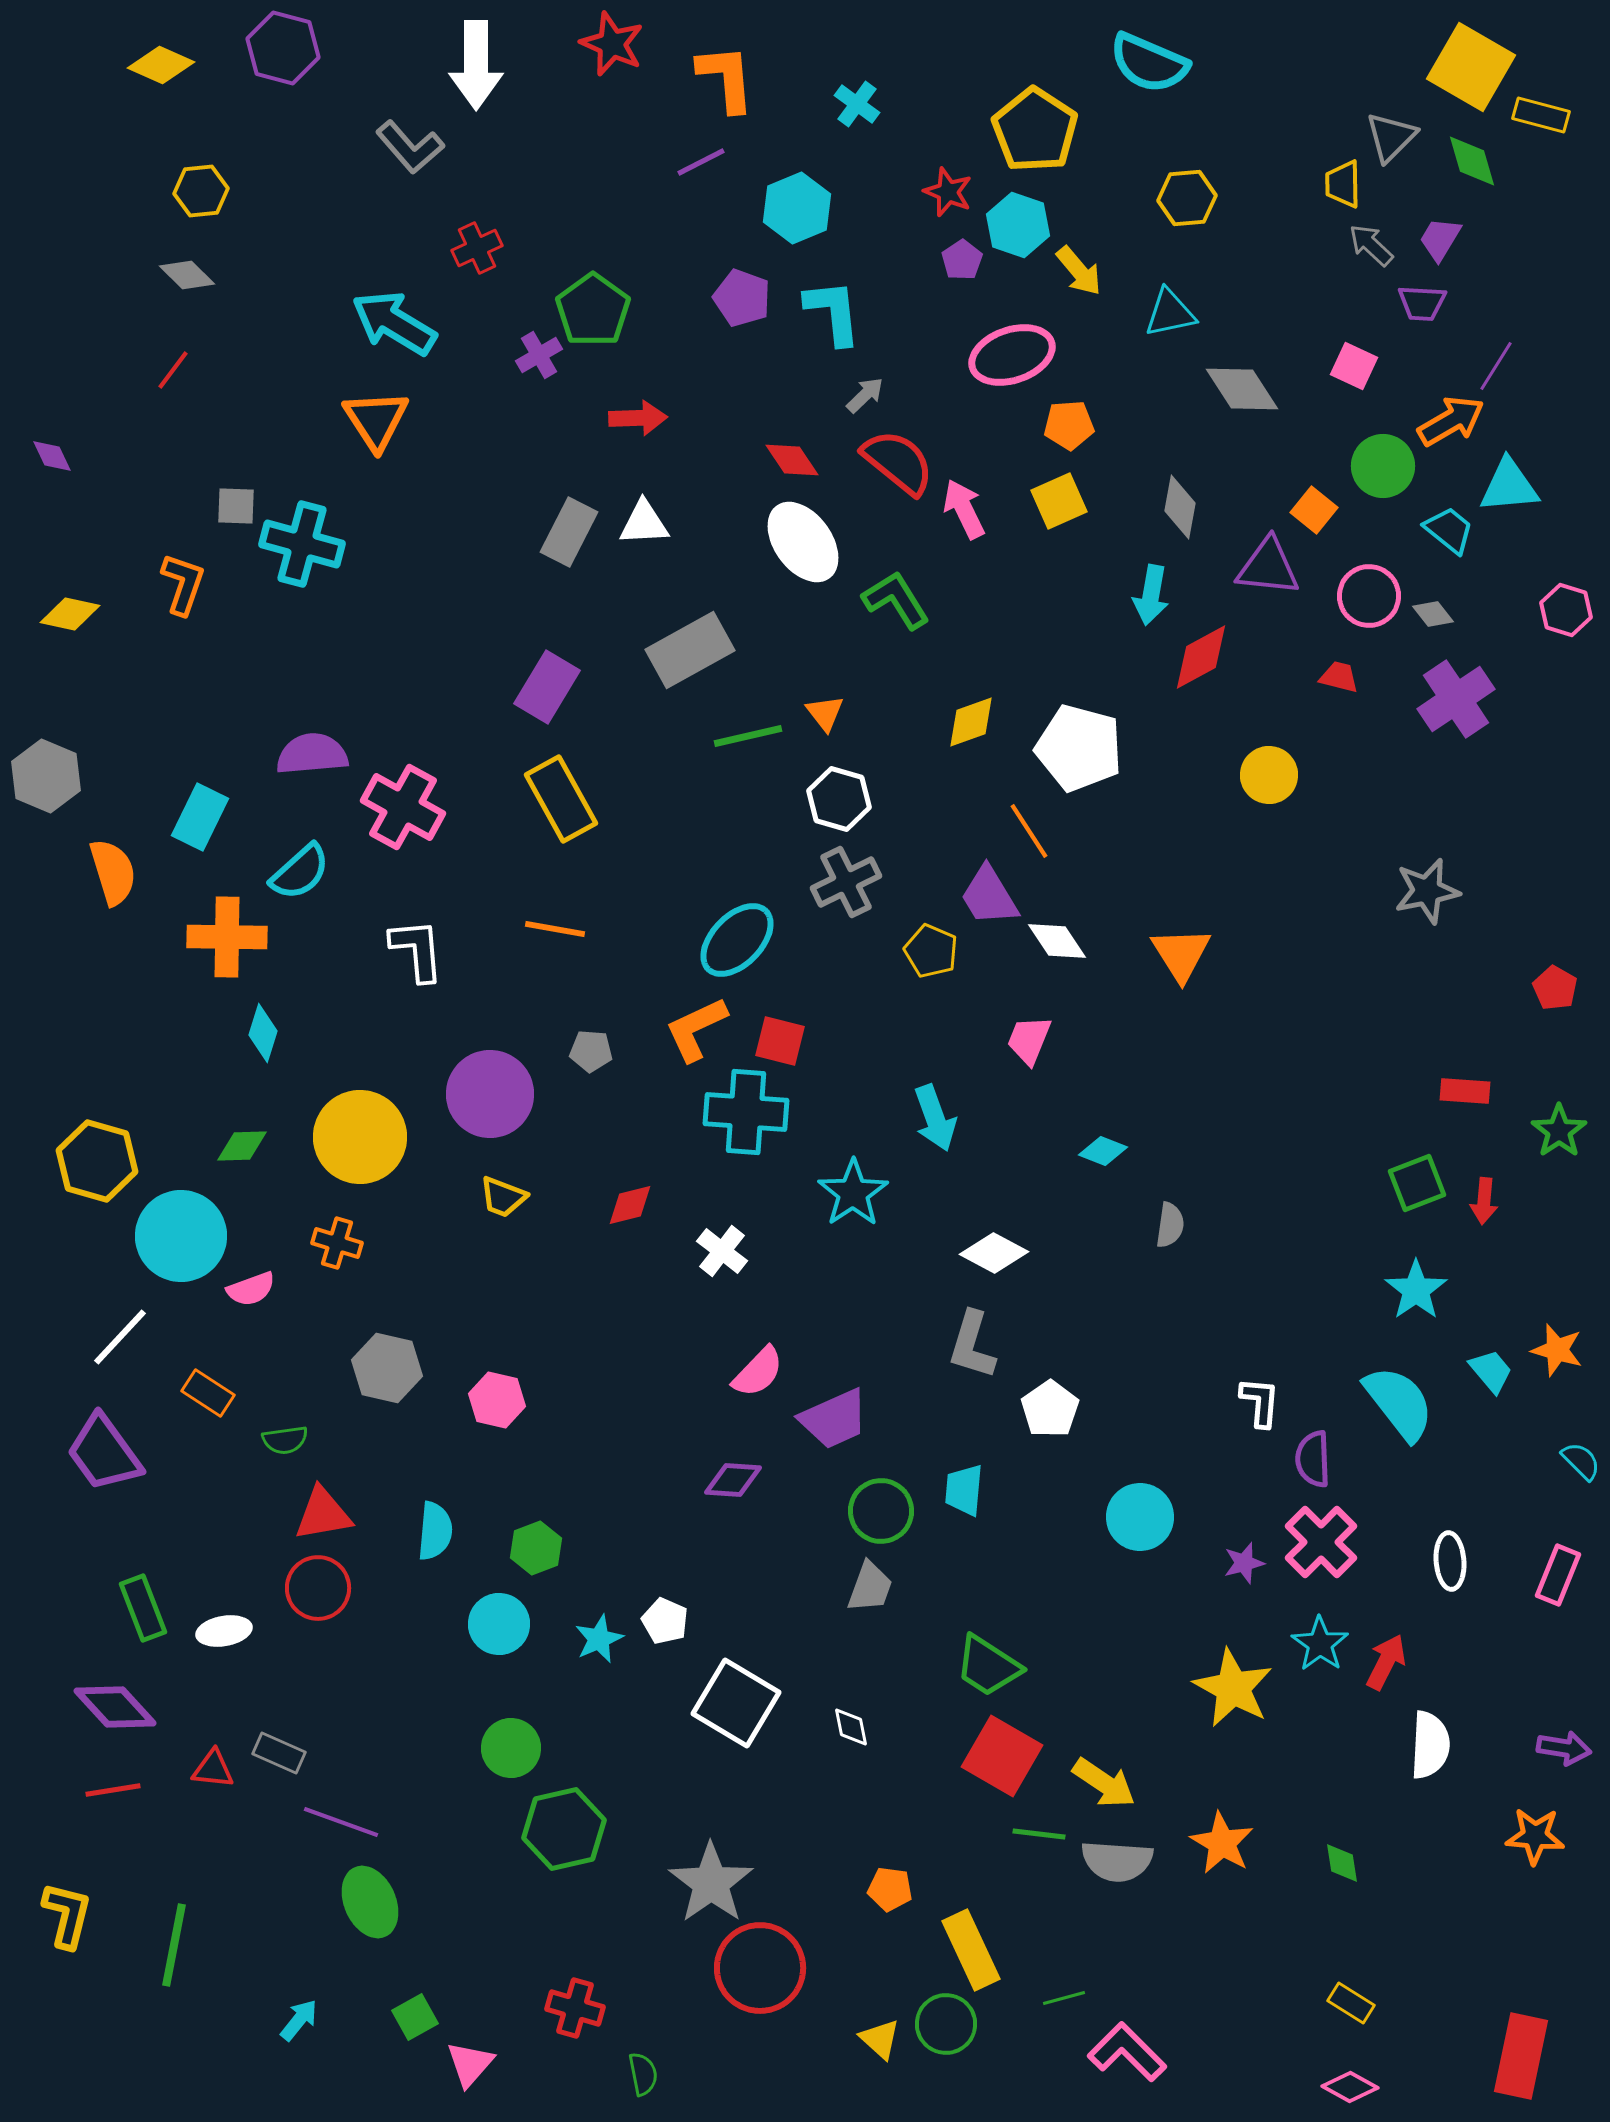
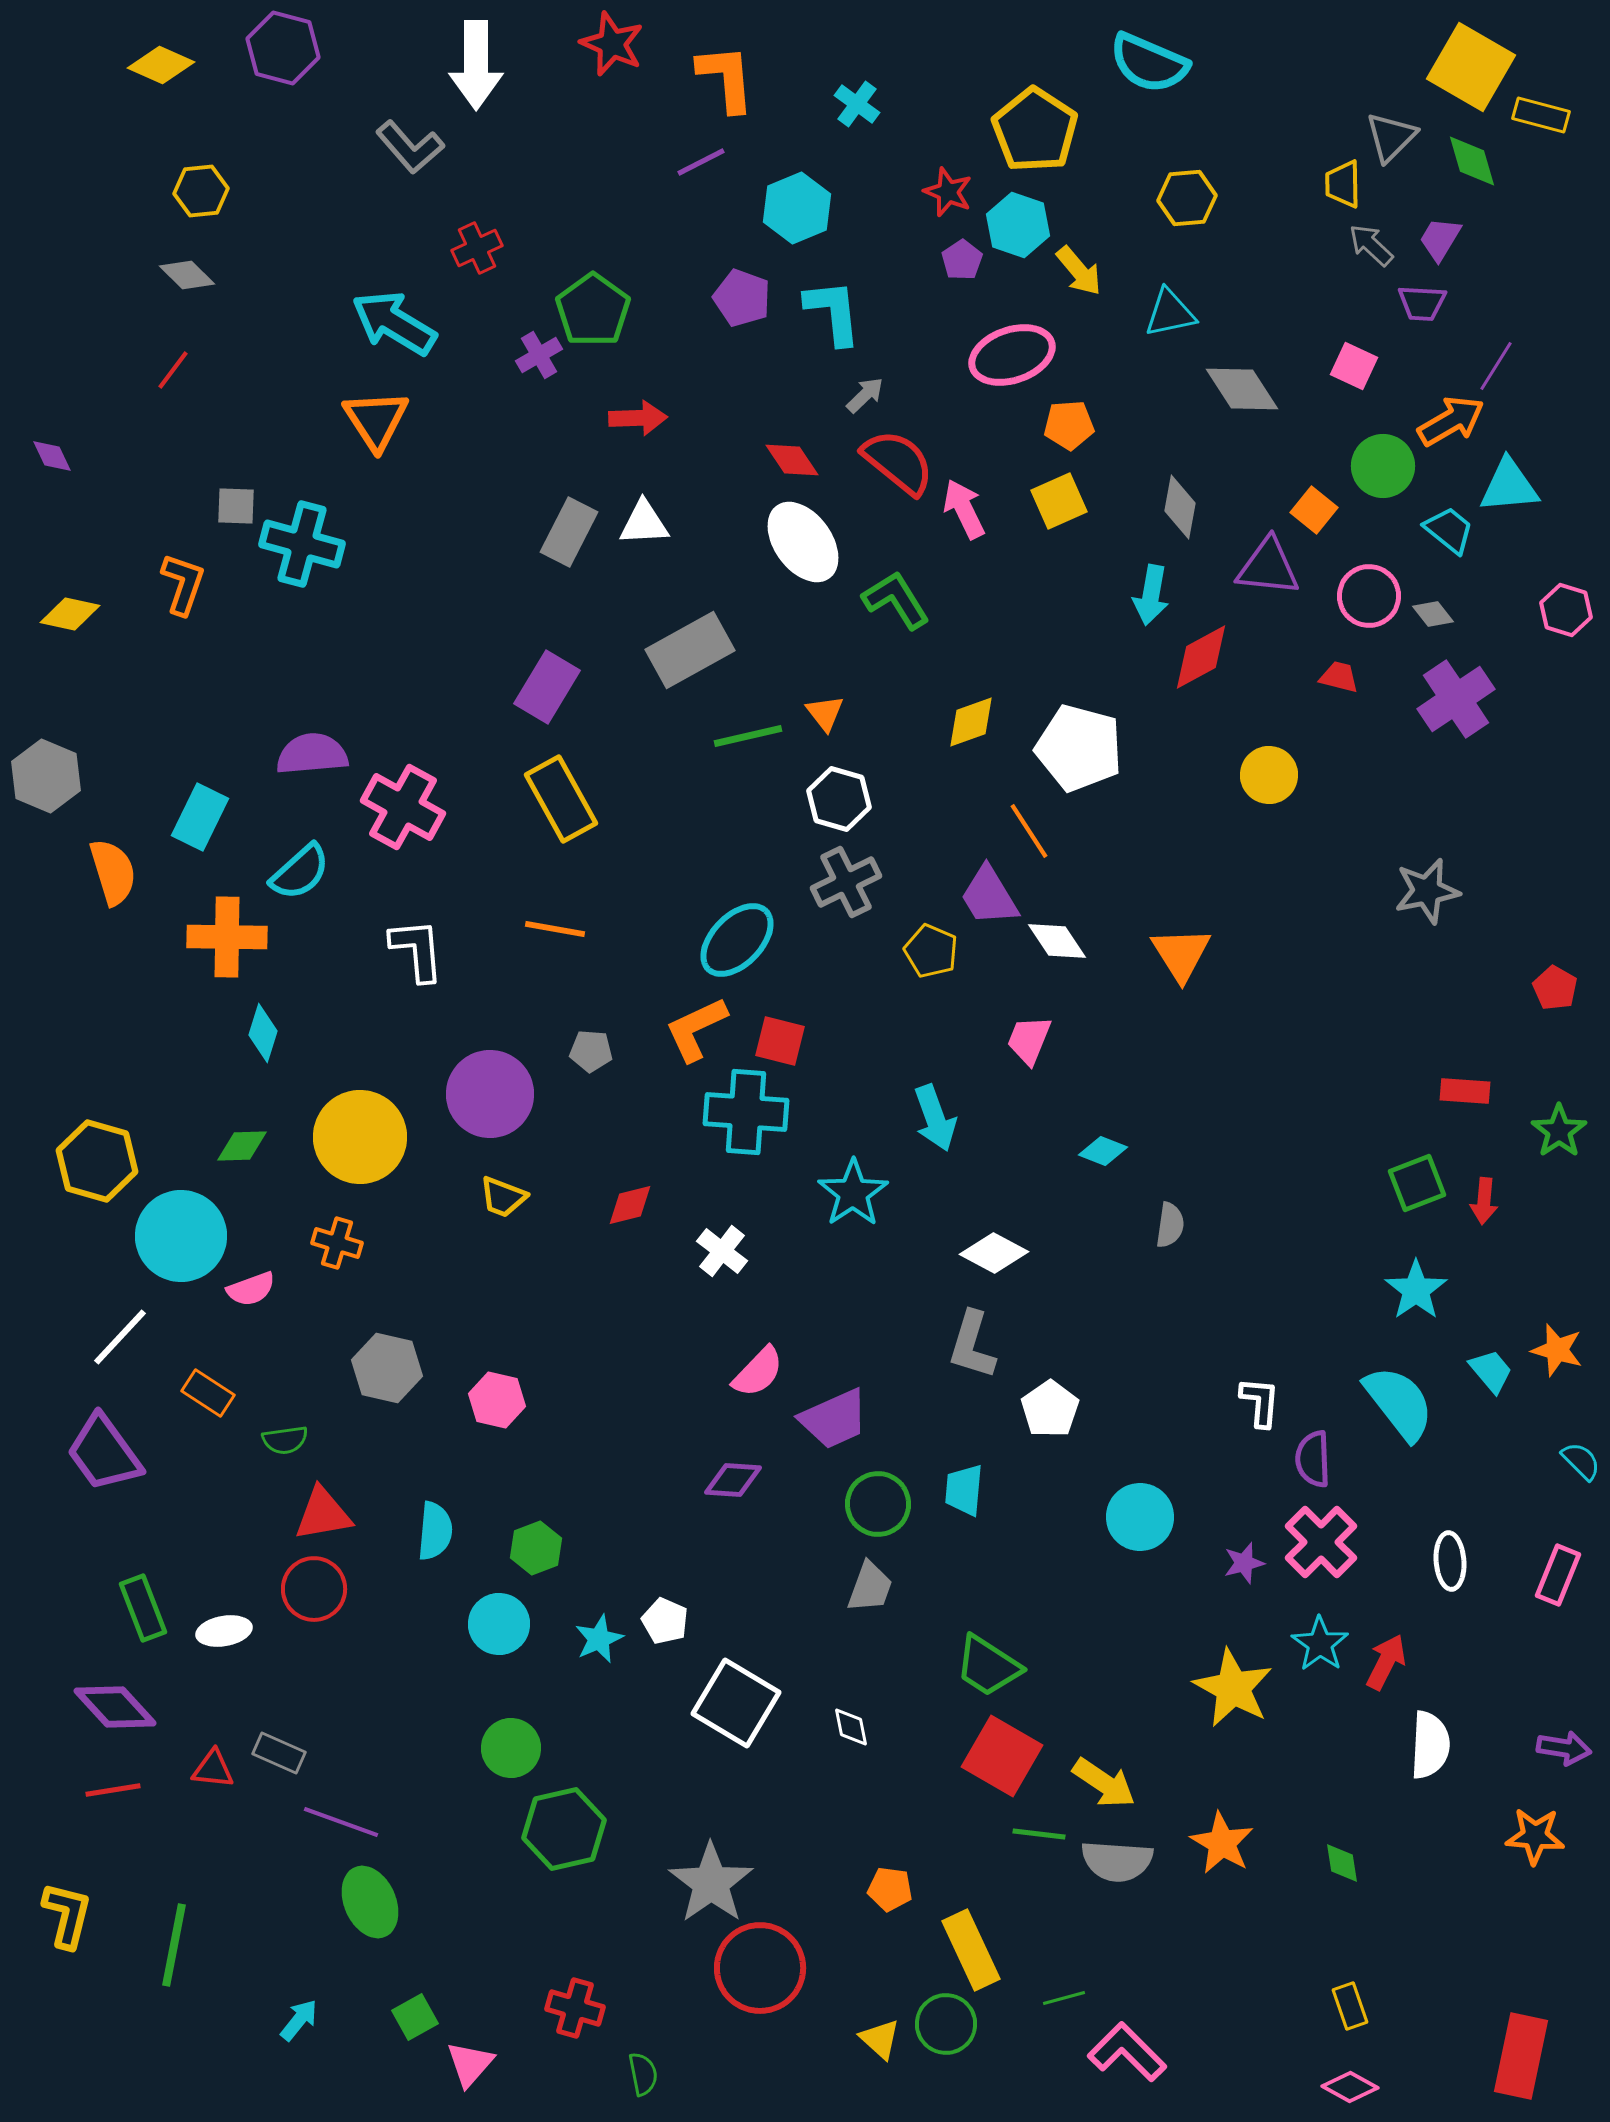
green circle at (881, 1511): moved 3 px left, 7 px up
red circle at (318, 1588): moved 4 px left, 1 px down
yellow rectangle at (1351, 2003): moved 1 px left, 3 px down; rotated 39 degrees clockwise
